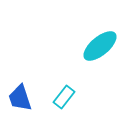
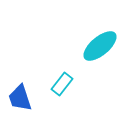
cyan rectangle: moved 2 px left, 13 px up
